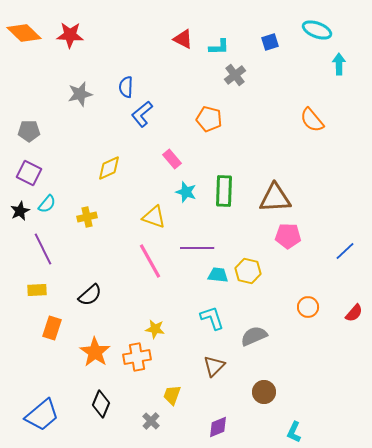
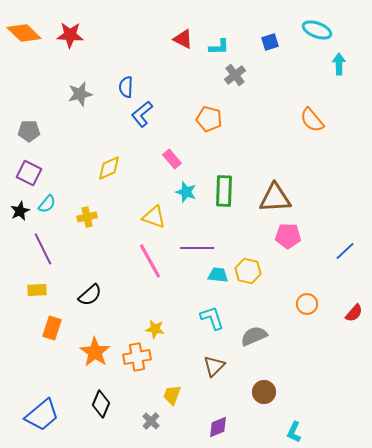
orange circle at (308, 307): moved 1 px left, 3 px up
